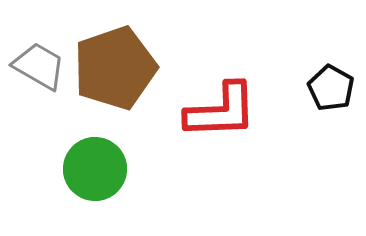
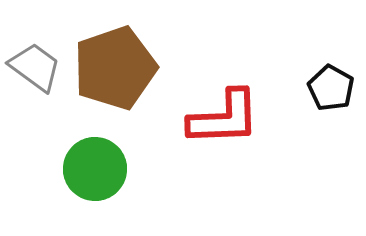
gray trapezoid: moved 4 px left, 1 px down; rotated 6 degrees clockwise
red L-shape: moved 3 px right, 7 px down
